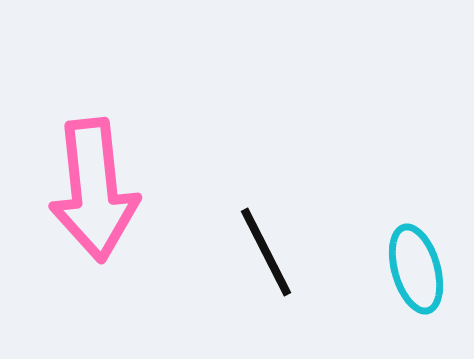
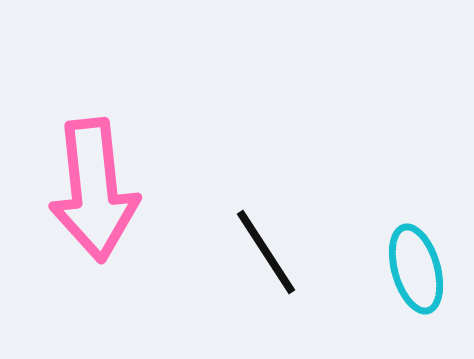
black line: rotated 6 degrees counterclockwise
